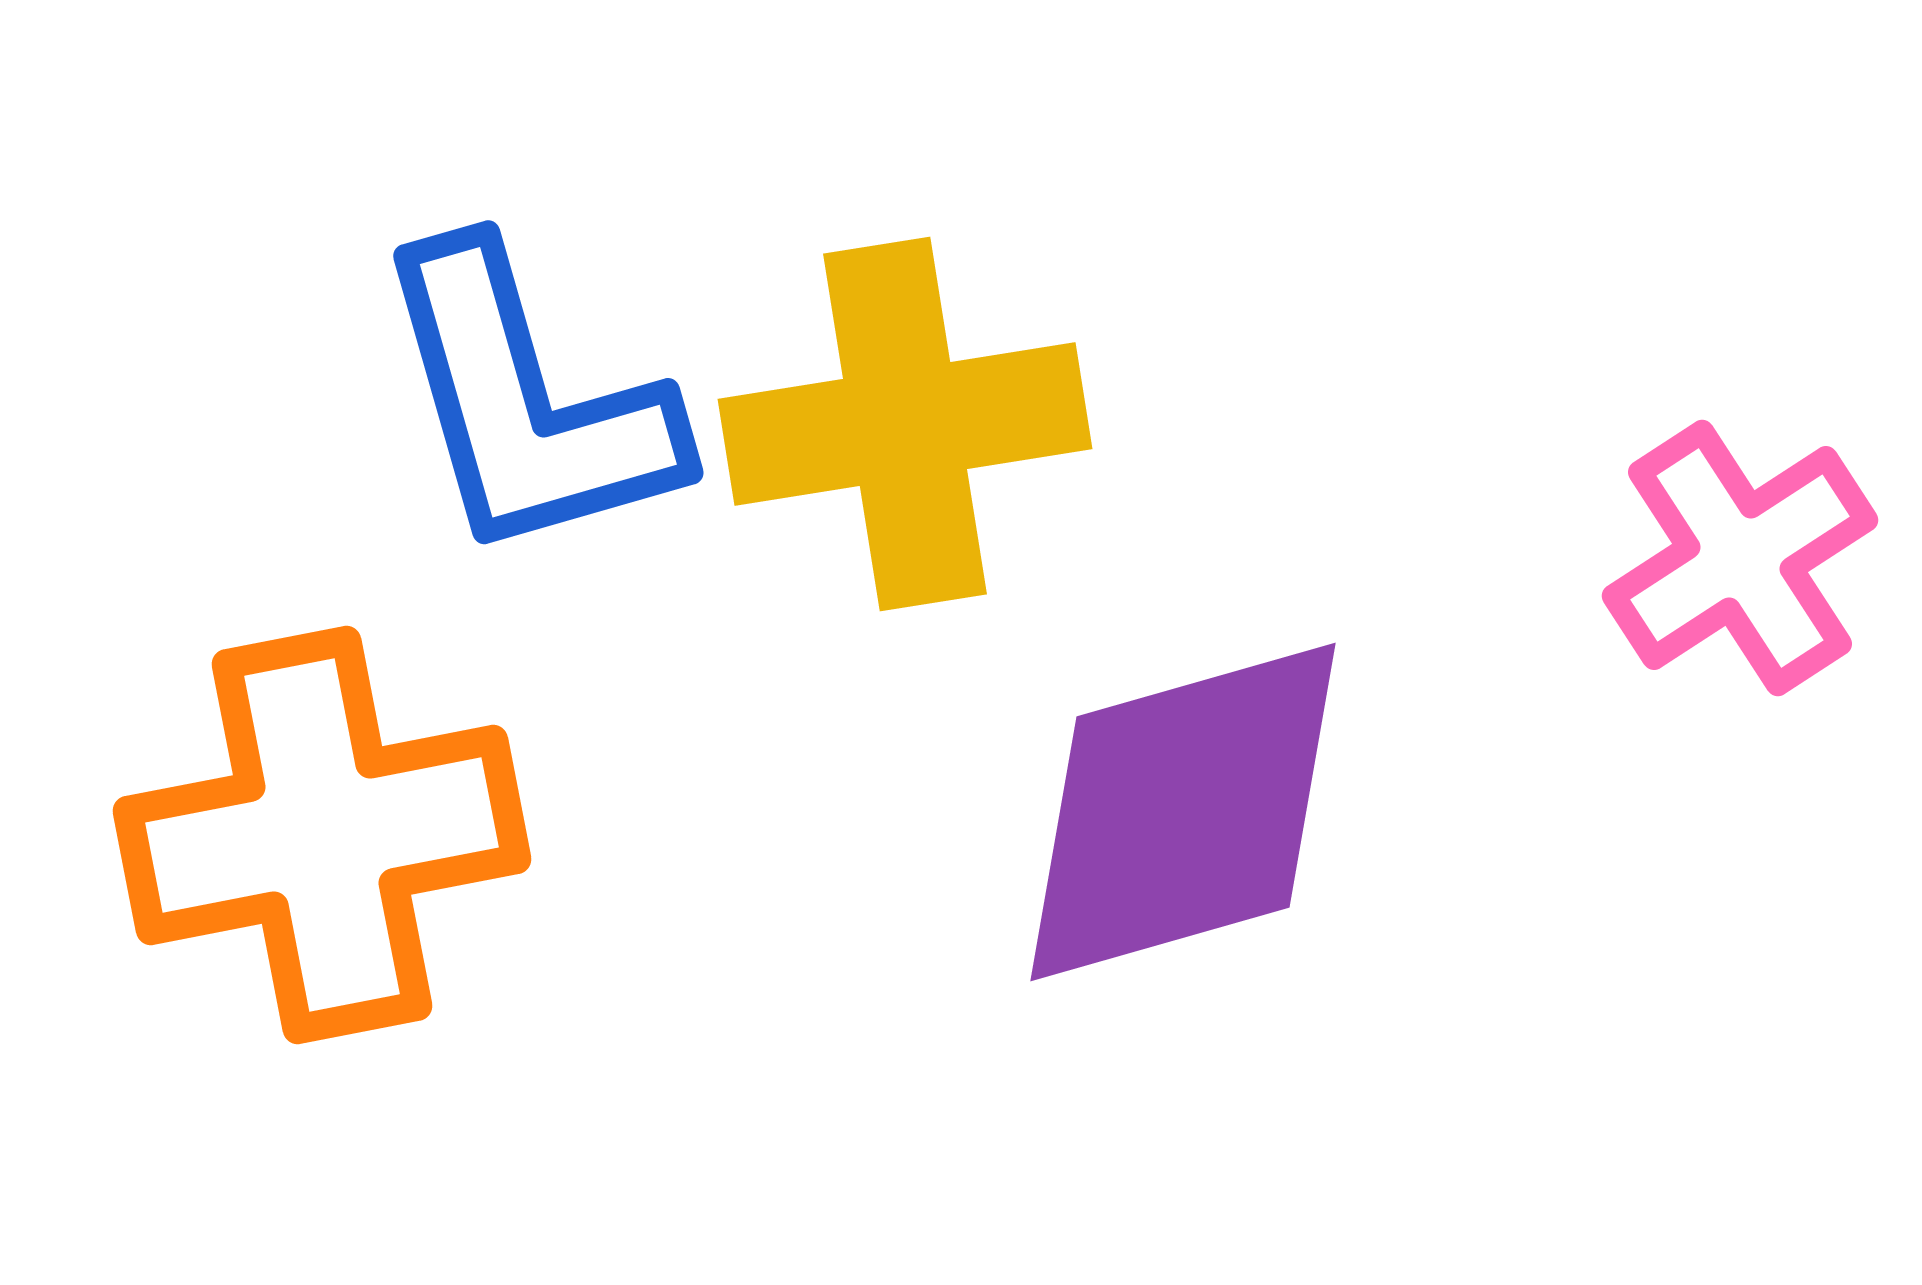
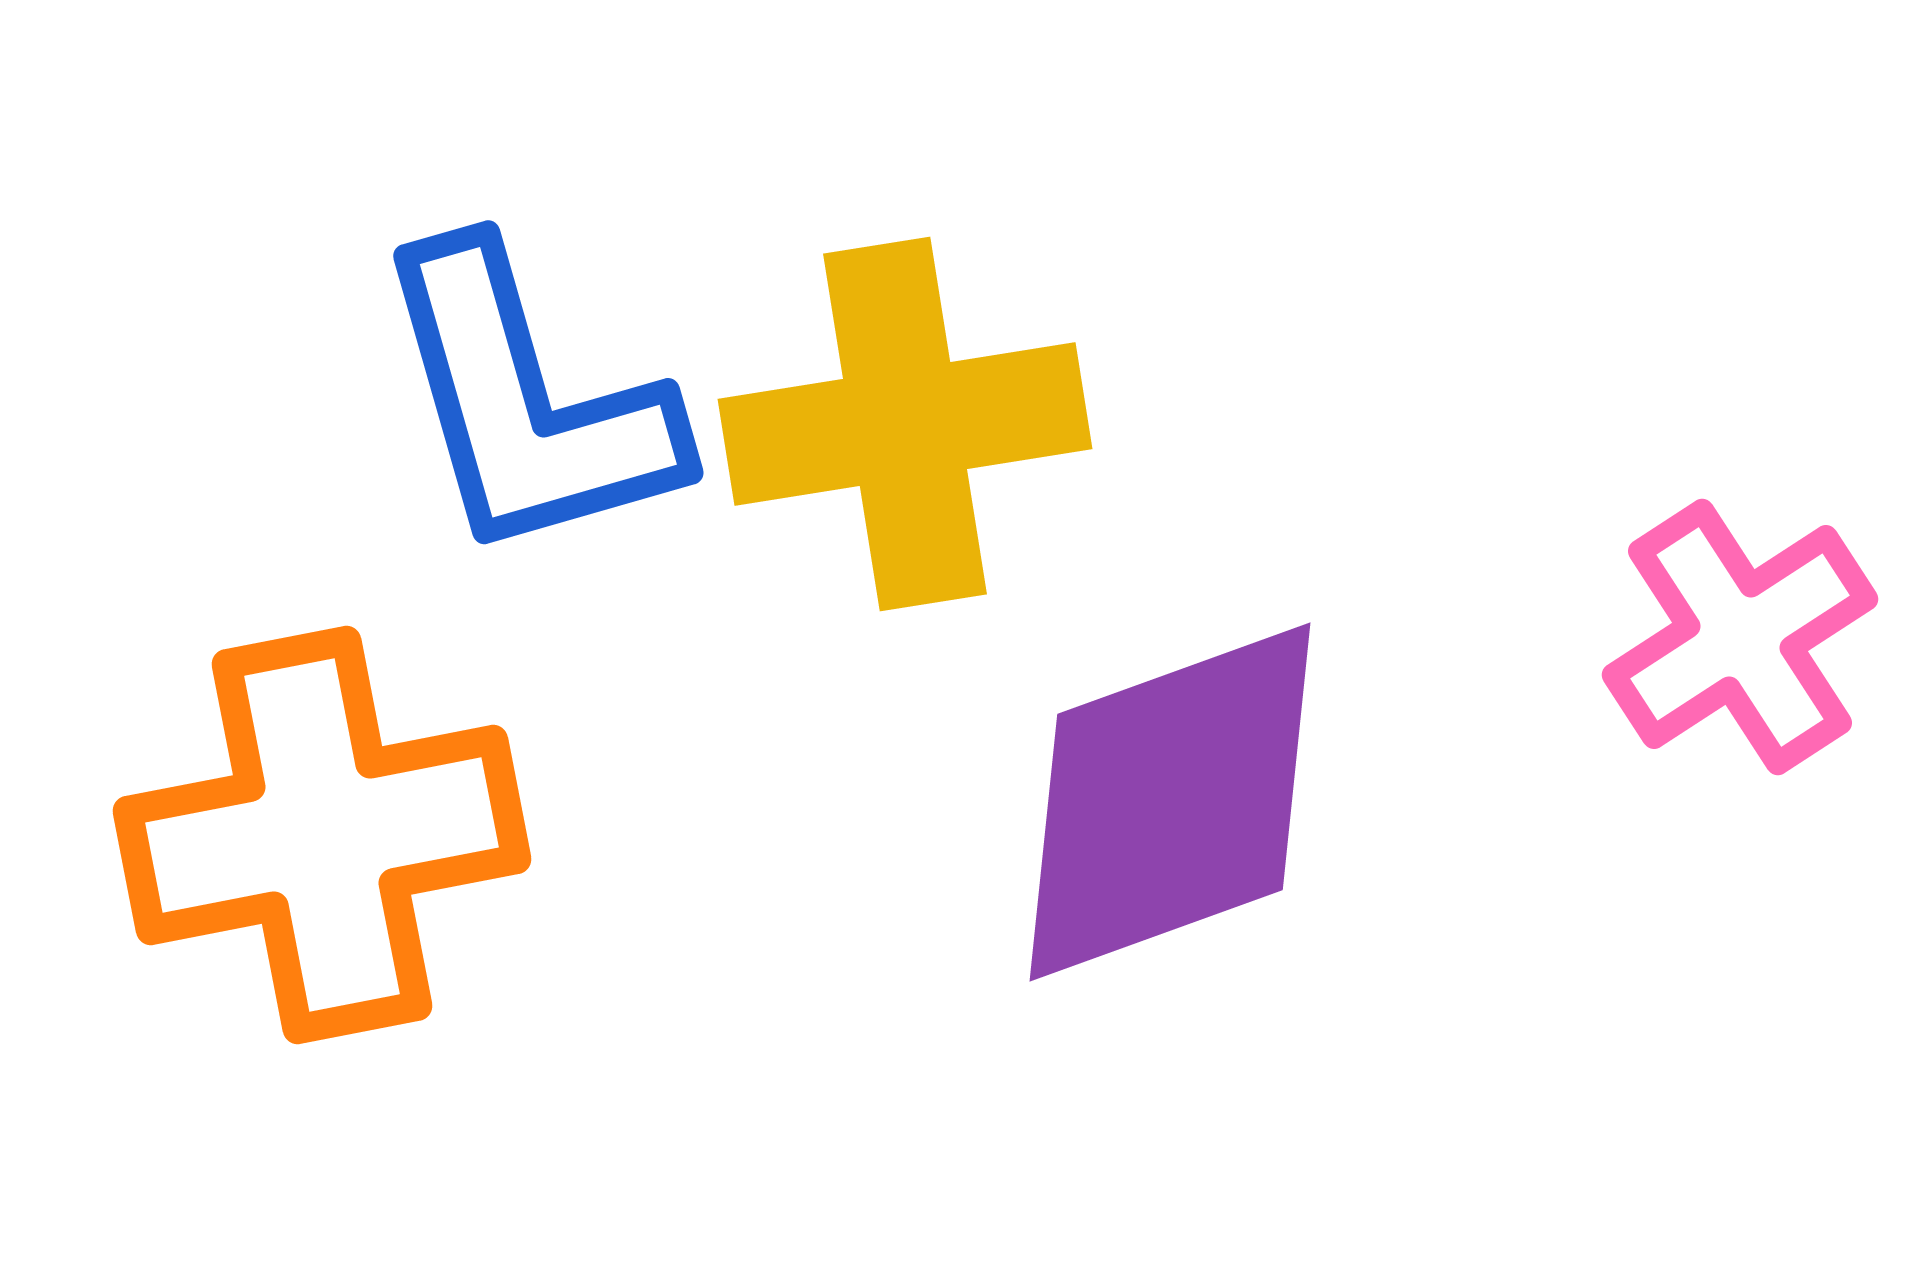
pink cross: moved 79 px down
purple diamond: moved 13 px left, 10 px up; rotated 4 degrees counterclockwise
